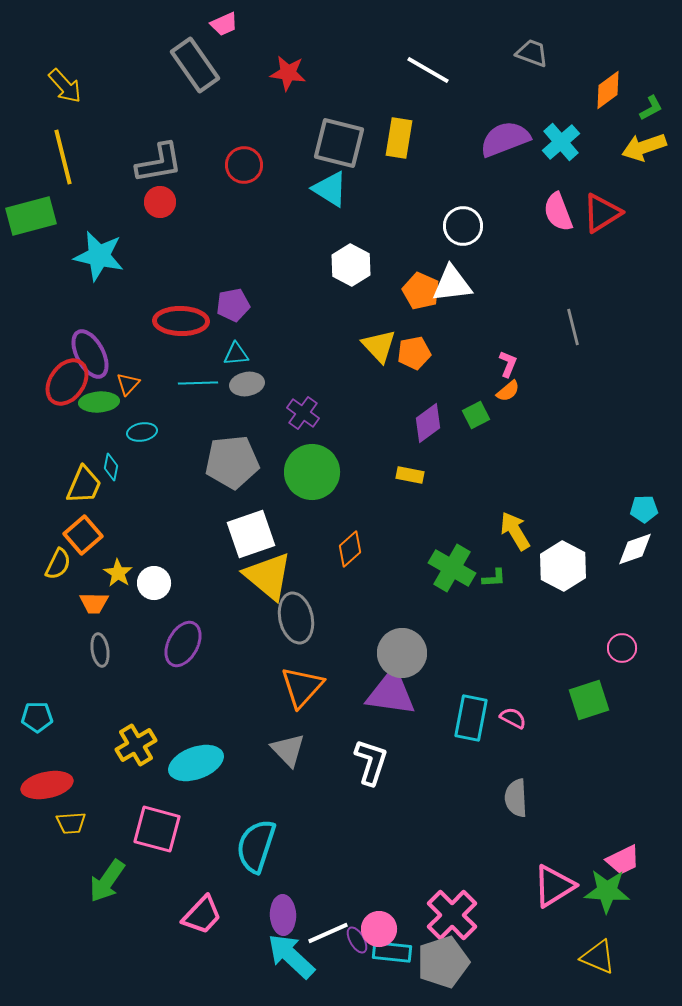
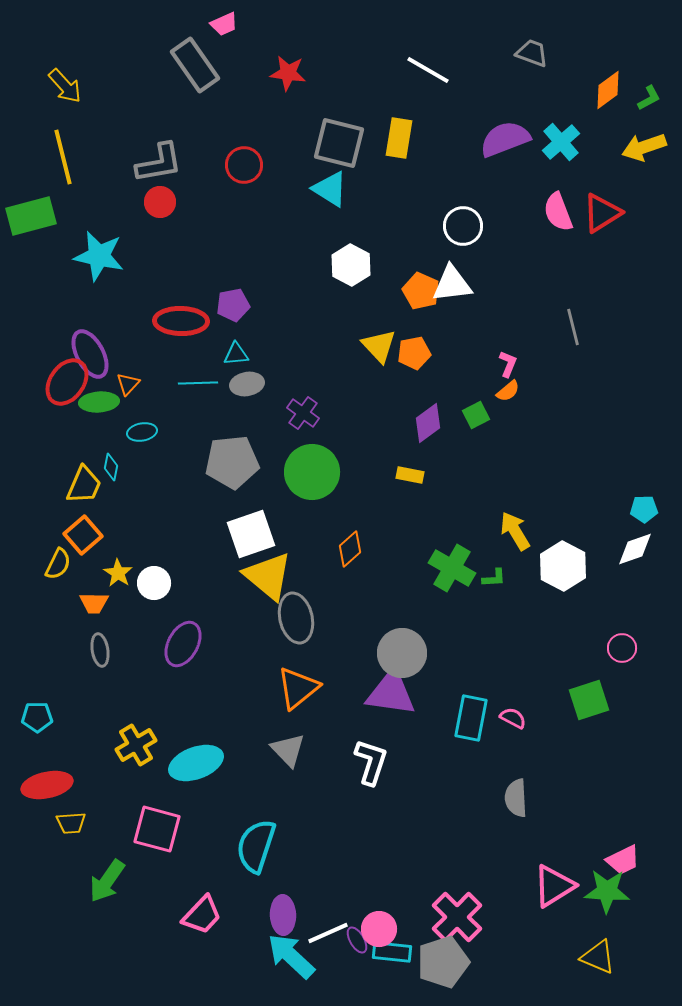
green L-shape at (651, 108): moved 2 px left, 10 px up
orange triangle at (302, 687): moved 4 px left, 1 px down; rotated 9 degrees clockwise
pink cross at (452, 915): moved 5 px right, 2 px down
